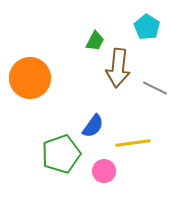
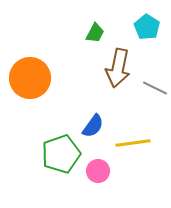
green trapezoid: moved 8 px up
brown arrow: rotated 6 degrees clockwise
pink circle: moved 6 px left
